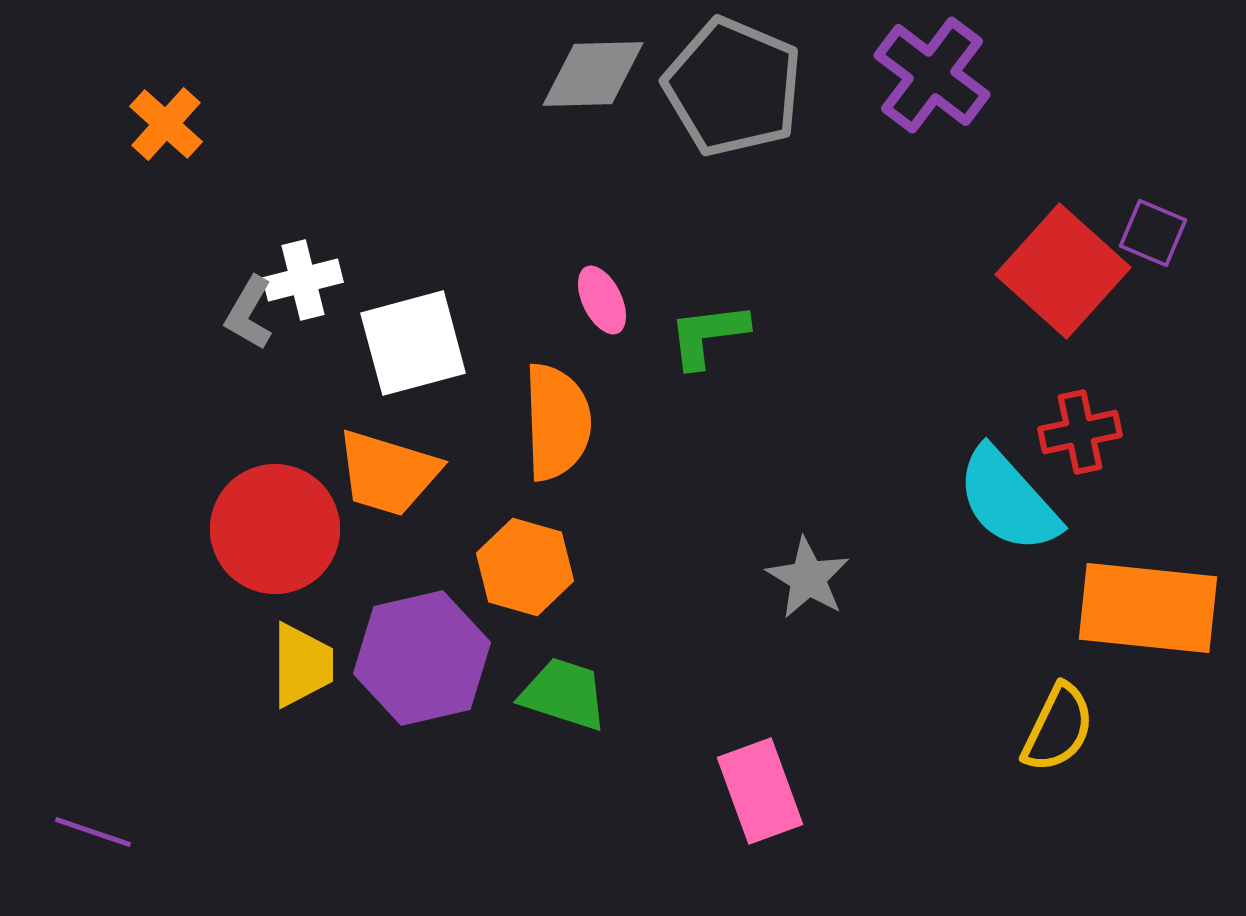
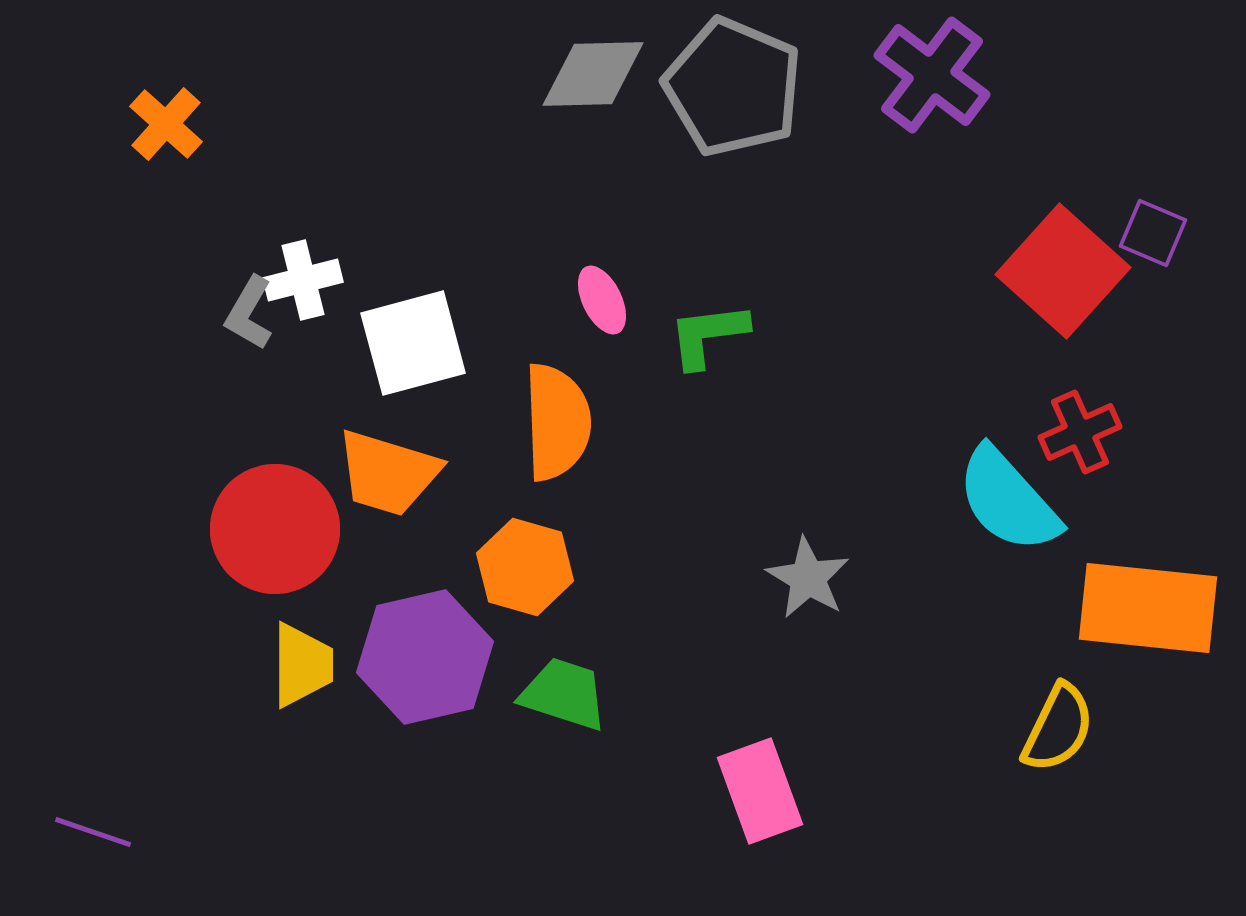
red cross: rotated 12 degrees counterclockwise
purple hexagon: moved 3 px right, 1 px up
